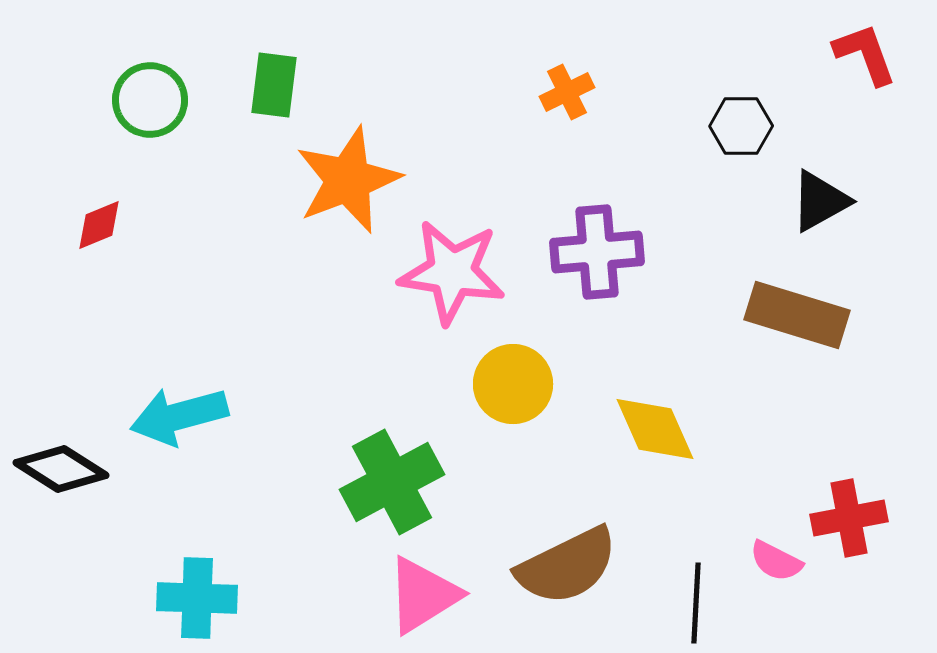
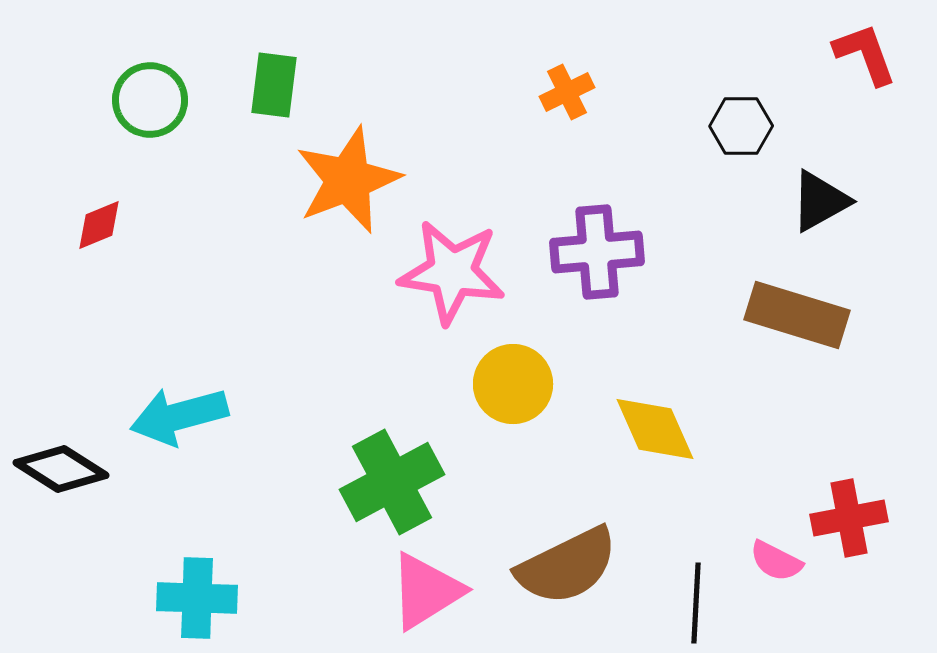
pink triangle: moved 3 px right, 4 px up
